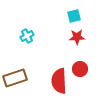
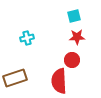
cyan cross: moved 2 px down; rotated 16 degrees clockwise
red circle: moved 8 px left, 9 px up
